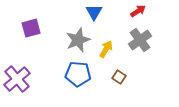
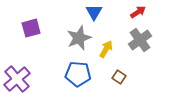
red arrow: moved 1 px down
gray star: moved 1 px right, 2 px up
